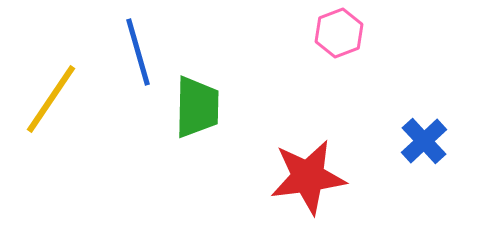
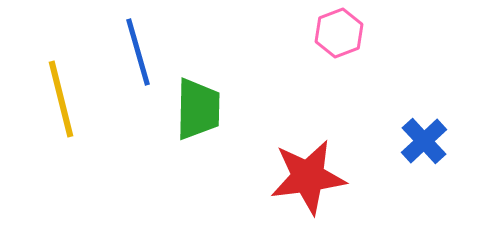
yellow line: moved 10 px right; rotated 48 degrees counterclockwise
green trapezoid: moved 1 px right, 2 px down
